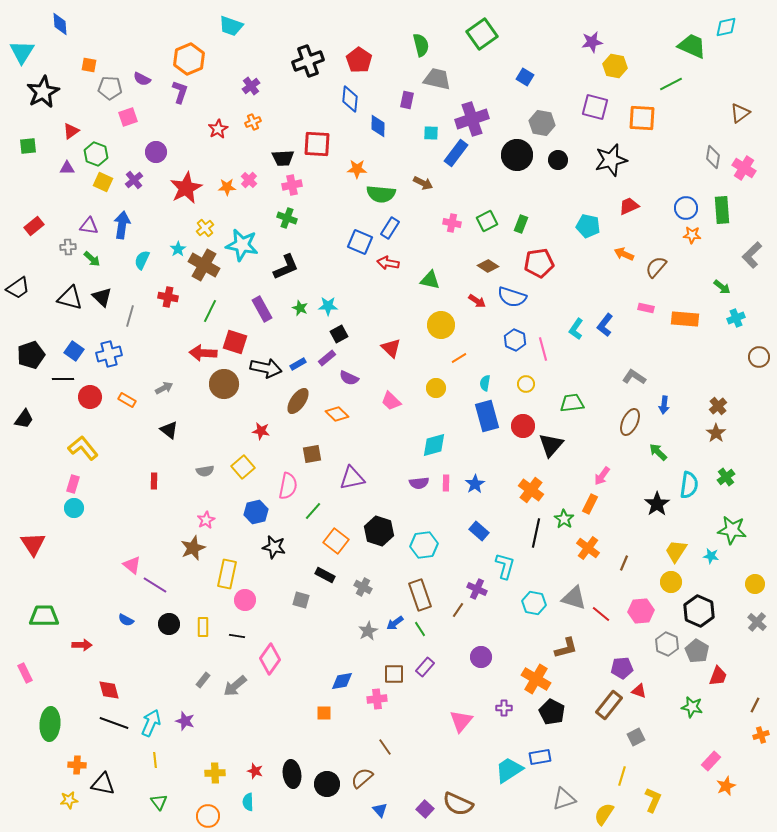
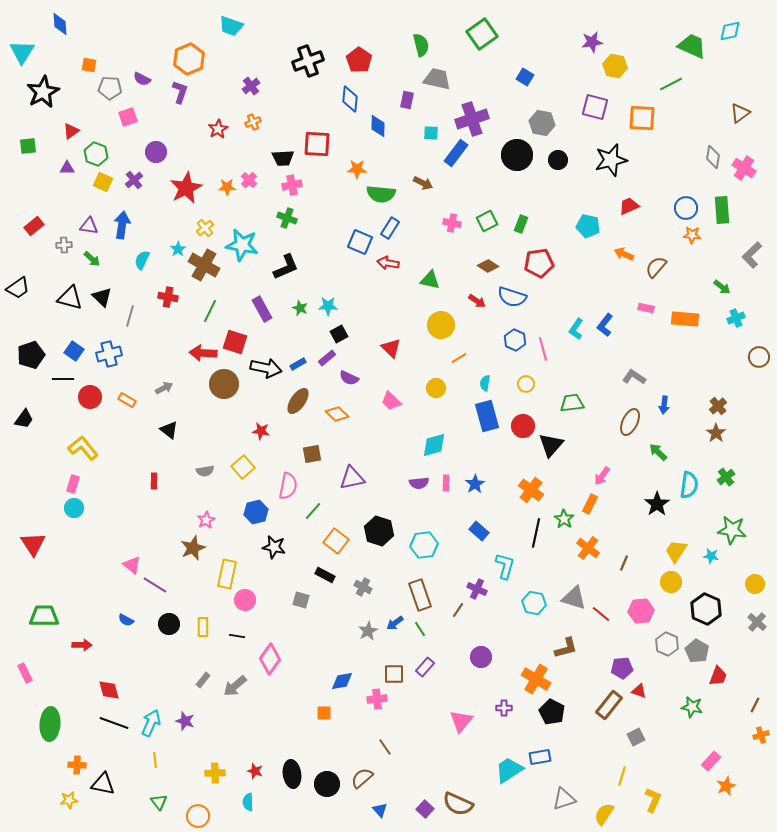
cyan diamond at (726, 27): moved 4 px right, 4 px down
gray cross at (68, 247): moved 4 px left, 2 px up
black hexagon at (699, 611): moved 7 px right, 2 px up
orange circle at (208, 816): moved 10 px left
